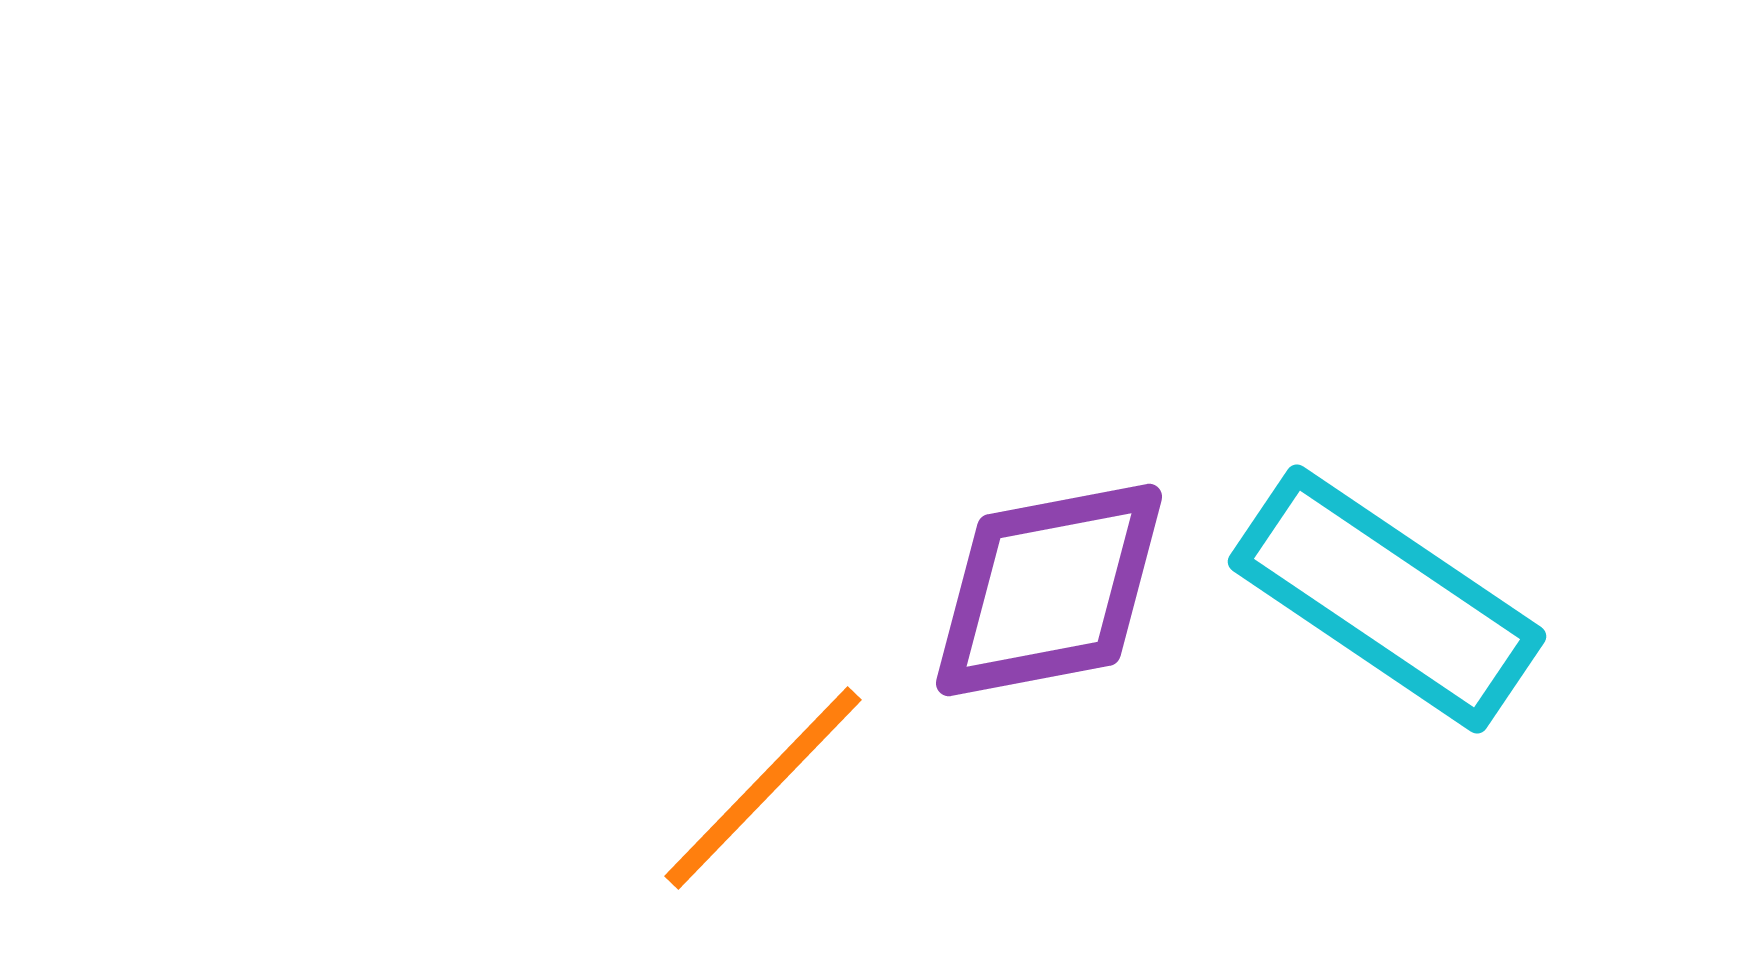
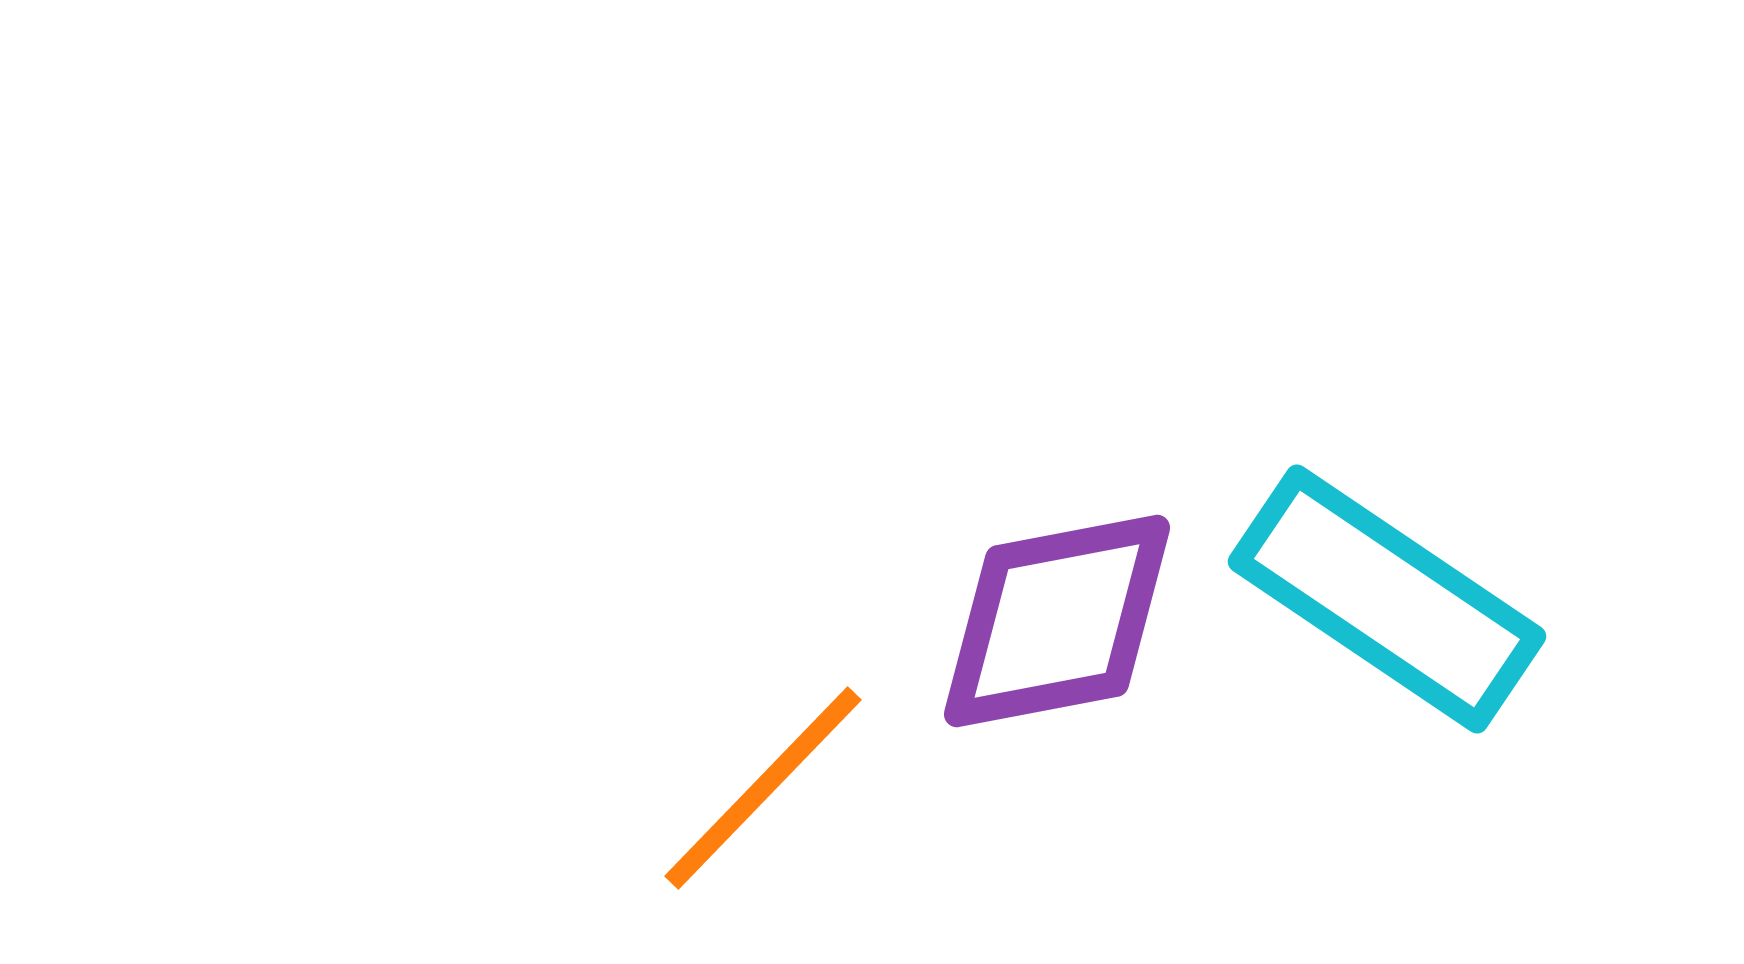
purple diamond: moved 8 px right, 31 px down
